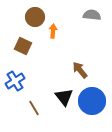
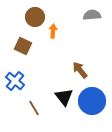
gray semicircle: rotated 12 degrees counterclockwise
blue cross: rotated 18 degrees counterclockwise
